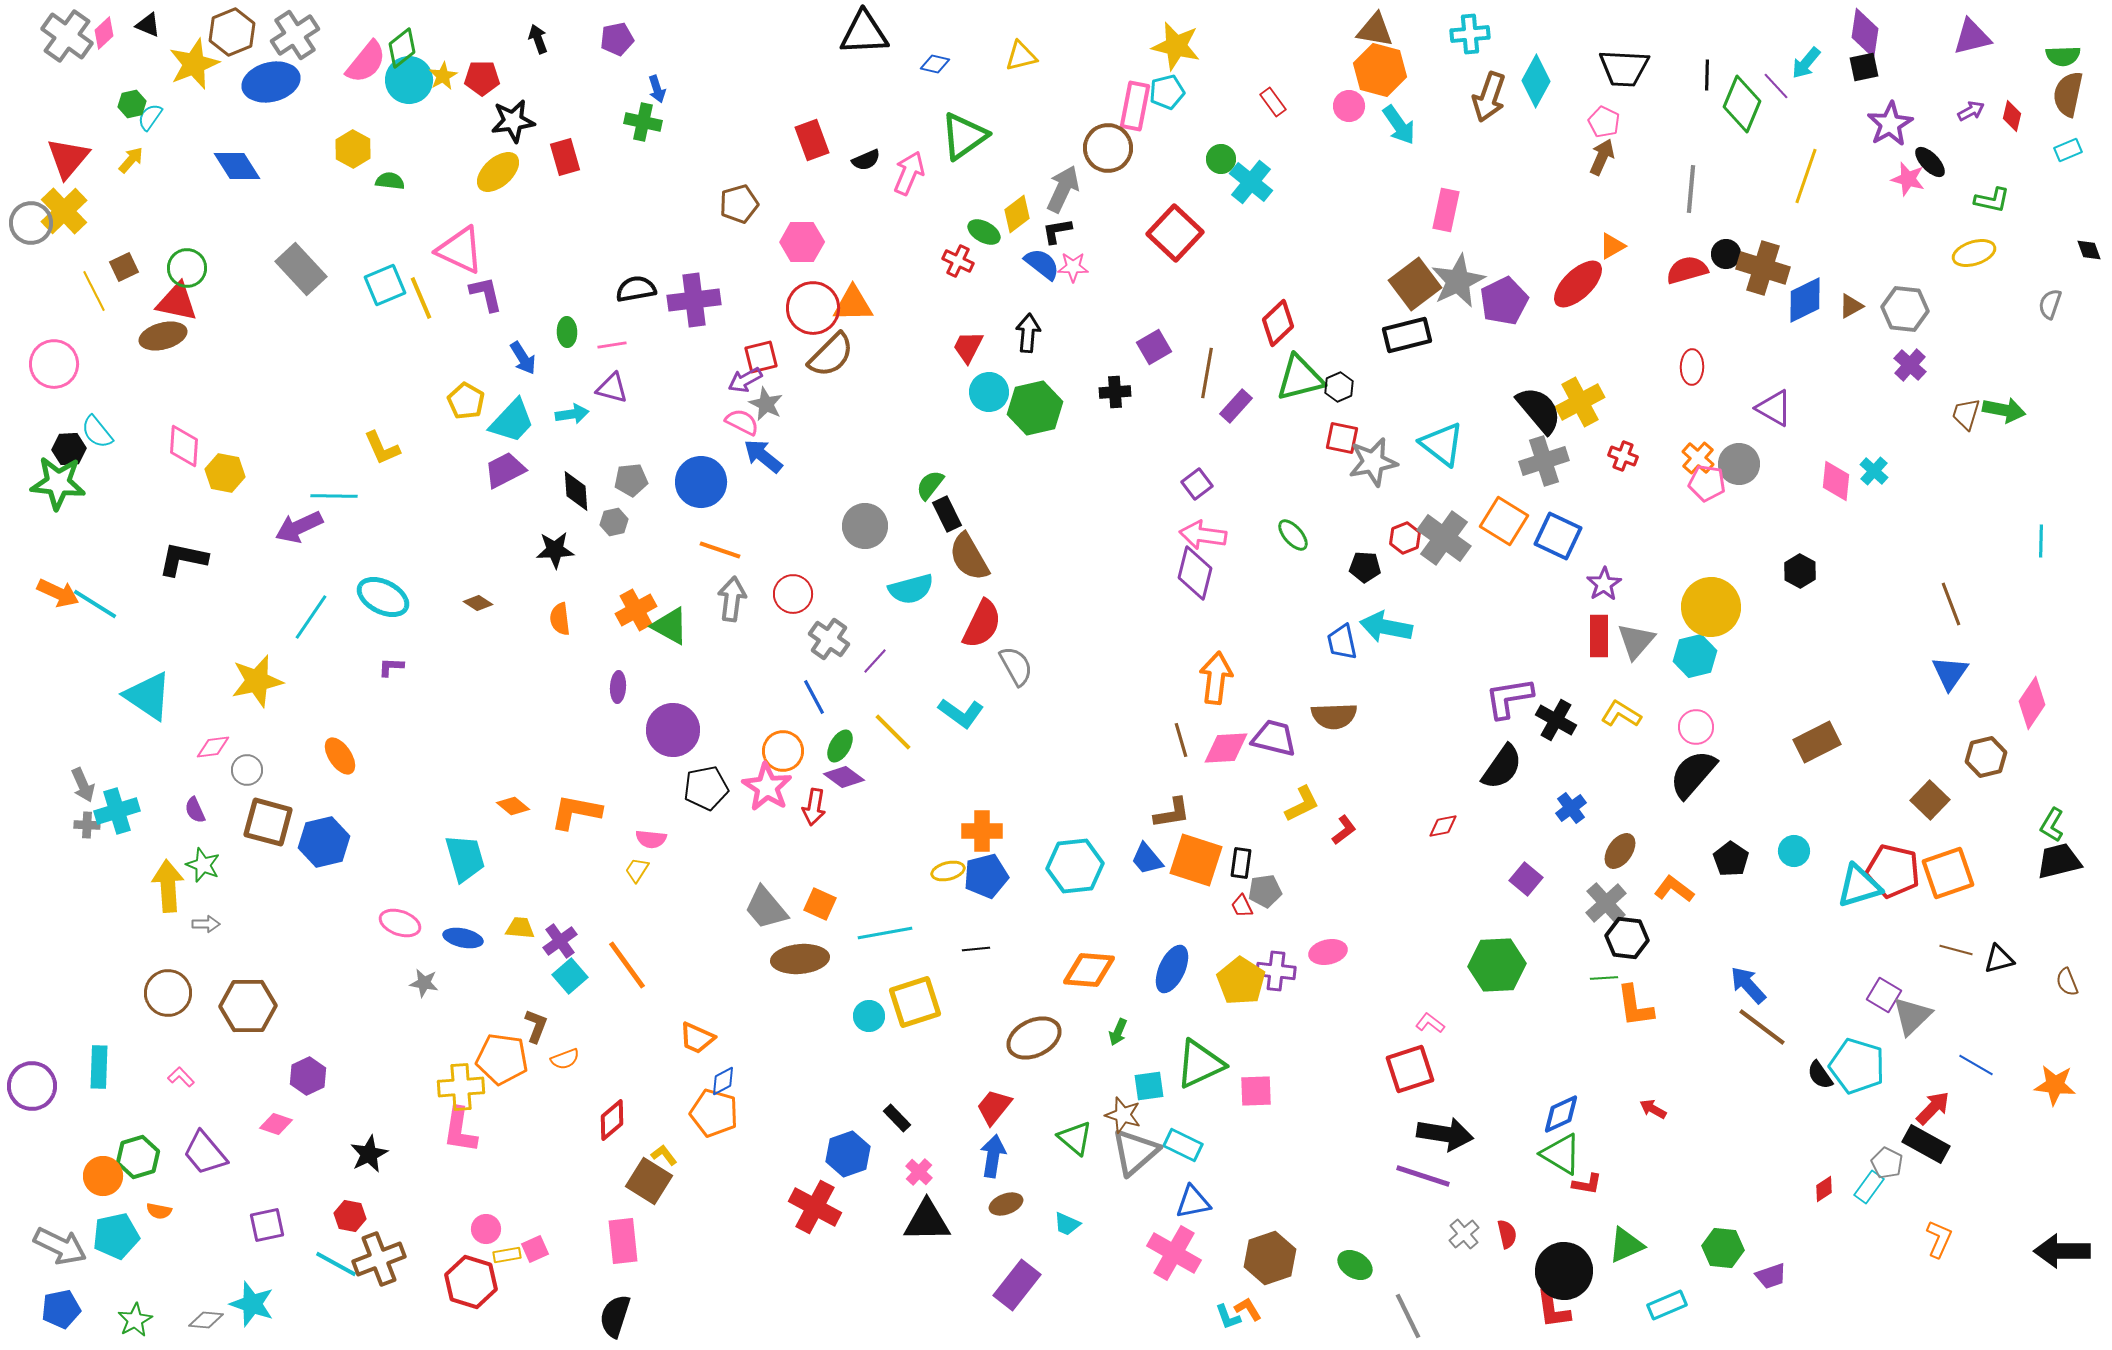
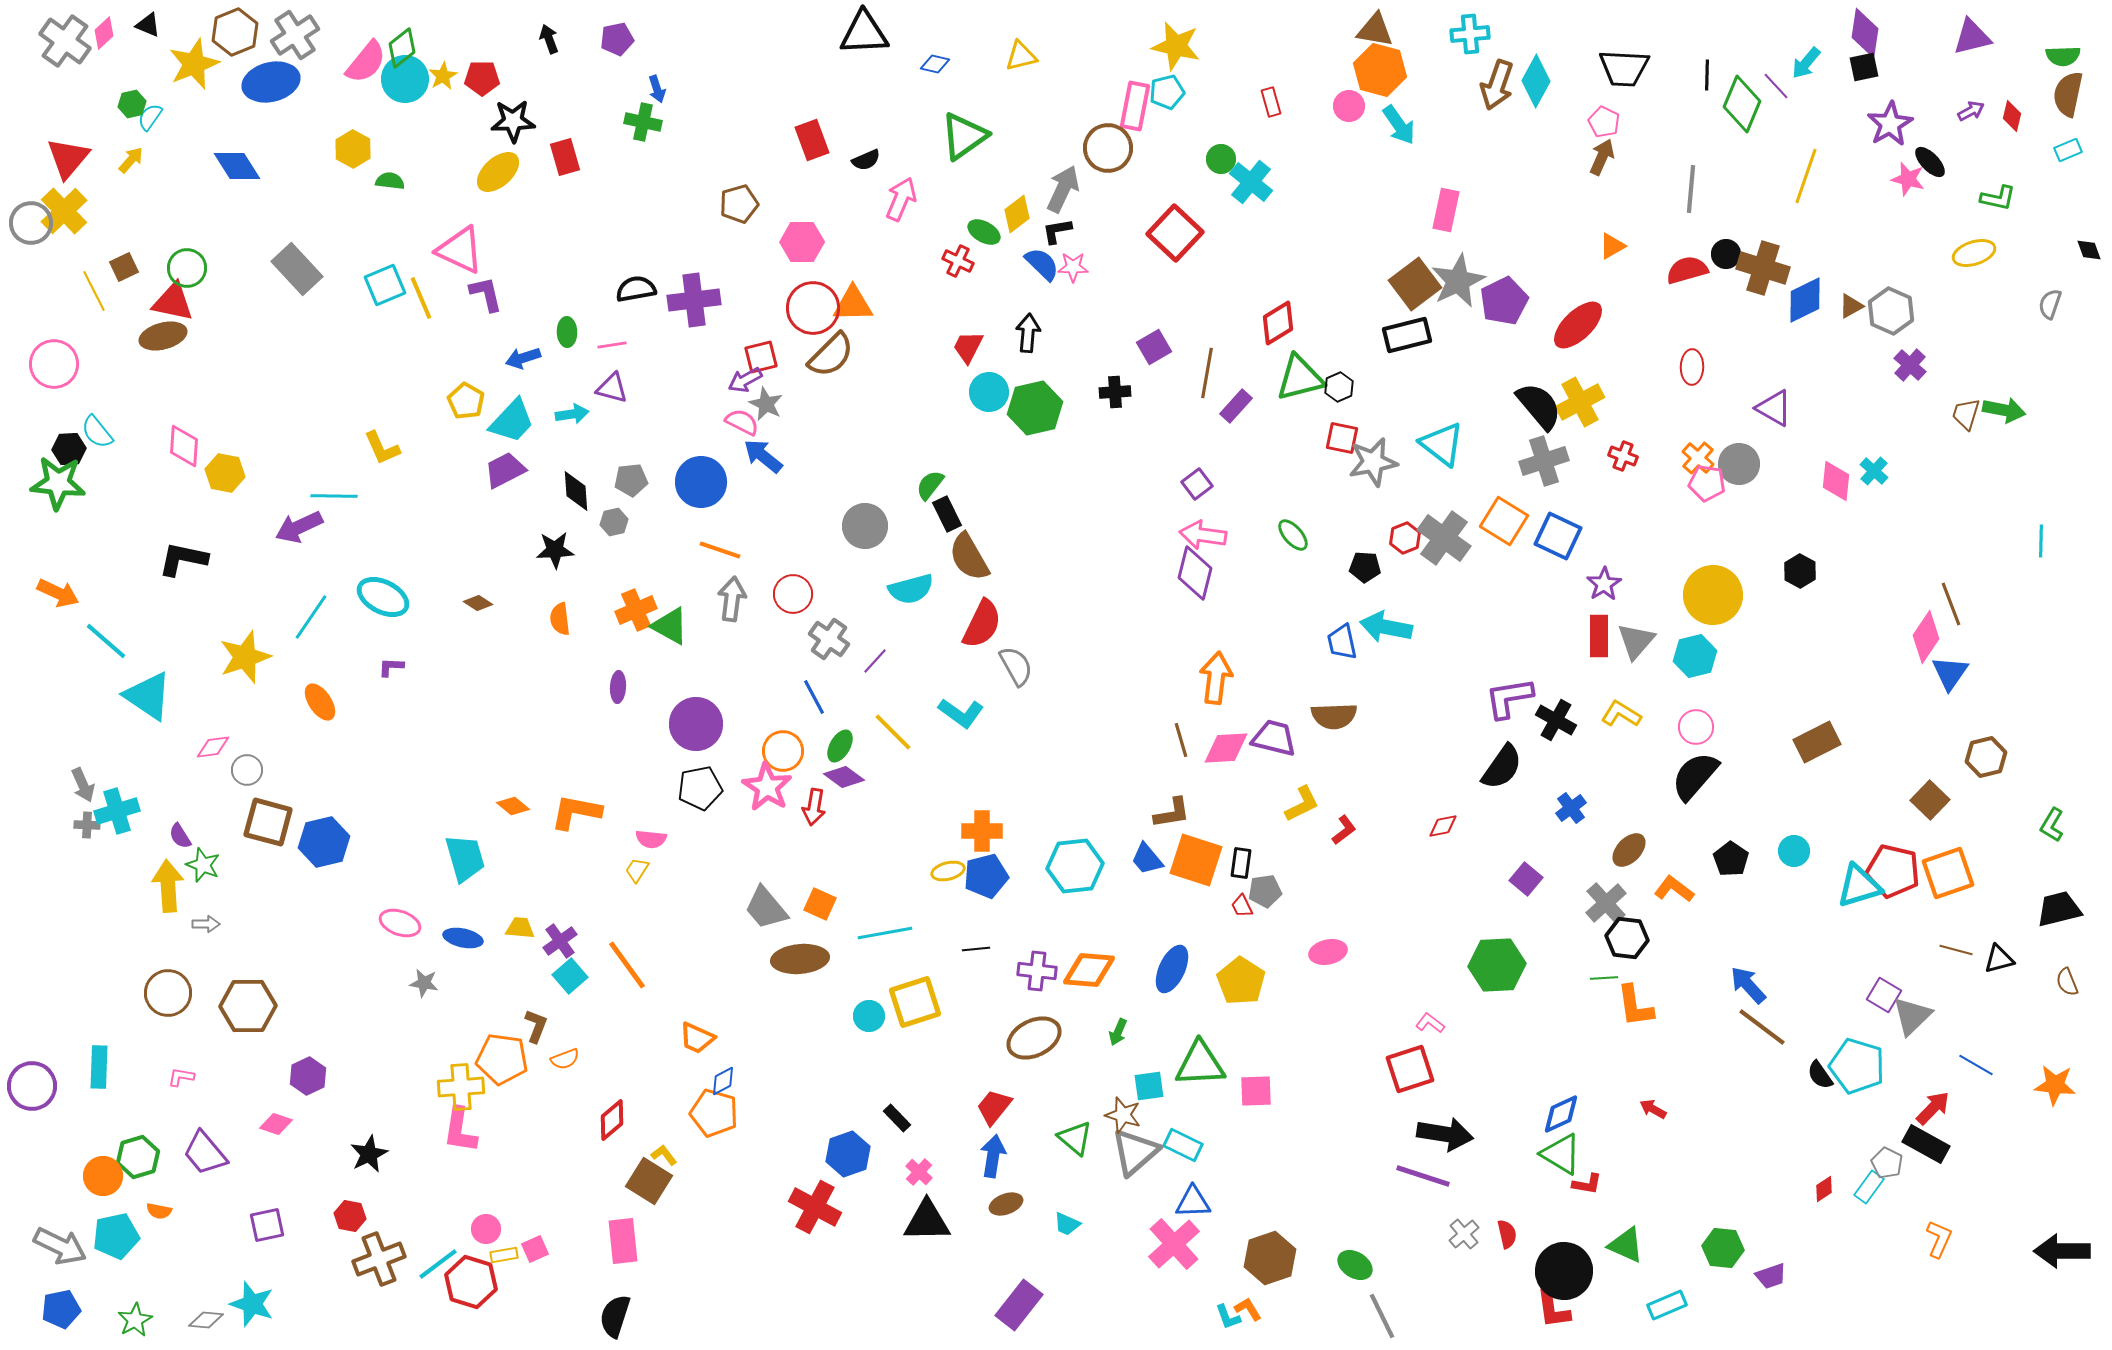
brown hexagon at (232, 32): moved 3 px right
gray cross at (67, 36): moved 2 px left, 5 px down
black arrow at (538, 39): moved 11 px right
cyan circle at (409, 80): moved 4 px left, 1 px up
brown arrow at (1489, 97): moved 8 px right, 12 px up
red rectangle at (1273, 102): moved 2 px left; rotated 20 degrees clockwise
black star at (513, 121): rotated 6 degrees clockwise
pink arrow at (909, 173): moved 8 px left, 26 px down
green L-shape at (1992, 200): moved 6 px right, 2 px up
blue semicircle at (1042, 264): rotated 6 degrees clockwise
gray rectangle at (301, 269): moved 4 px left
red ellipse at (1578, 284): moved 41 px down
red triangle at (177, 302): moved 4 px left
gray hexagon at (1905, 309): moved 14 px left, 2 px down; rotated 18 degrees clockwise
red diamond at (1278, 323): rotated 12 degrees clockwise
blue arrow at (523, 358): rotated 104 degrees clockwise
black semicircle at (1539, 410): moved 4 px up
cyan line at (95, 604): moved 11 px right, 37 px down; rotated 9 degrees clockwise
yellow circle at (1711, 607): moved 2 px right, 12 px up
orange cross at (636, 610): rotated 6 degrees clockwise
yellow star at (257, 681): moved 12 px left, 24 px up; rotated 6 degrees counterclockwise
pink diamond at (2032, 703): moved 106 px left, 66 px up
purple circle at (673, 730): moved 23 px right, 6 px up
orange ellipse at (340, 756): moved 20 px left, 54 px up
black semicircle at (1693, 774): moved 2 px right, 2 px down
black pentagon at (706, 788): moved 6 px left
purple semicircle at (195, 810): moved 15 px left, 26 px down; rotated 8 degrees counterclockwise
brown ellipse at (1620, 851): moved 9 px right, 1 px up; rotated 9 degrees clockwise
black trapezoid at (2059, 861): moved 48 px down
purple cross at (1276, 971): moved 239 px left
green triangle at (1200, 1064): rotated 22 degrees clockwise
pink L-shape at (181, 1077): rotated 36 degrees counterclockwise
blue triangle at (1193, 1202): rotated 9 degrees clockwise
green triangle at (1626, 1245): rotated 48 degrees clockwise
pink cross at (1174, 1253): moved 9 px up; rotated 18 degrees clockwise
yellow rectangle at (507, 1255): moved 3 px left
cyan line at (336, 1264): moved 102 px right; rotated 66 degrees counterclockwise
purple rectangle at (1017, 1285): moved 2 px right, 20 px down
gray line at (1408, 1316): moved 26 px left
